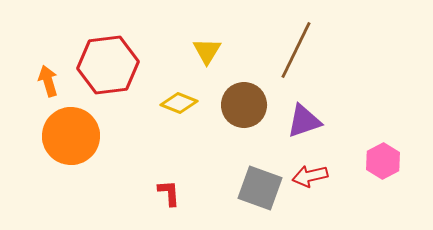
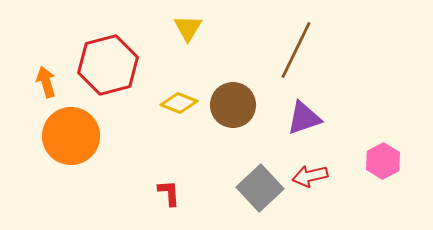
yellow triangle: moved 19 px left, 23 px up
red hexagon: rotated 8 degrees counterclockwise
orange arrow: moved 2 px left, 1 px down
brown circle: moved 11 px left
purple triangle: moved 3 px up
gray square: rotated 27 degrees clockwise
